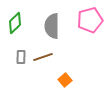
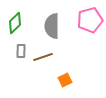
gray rectangle: moved 6 px up
orange square: rotated 16 degrees clockwise
